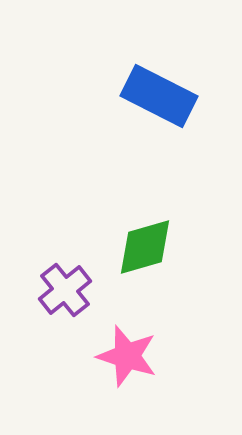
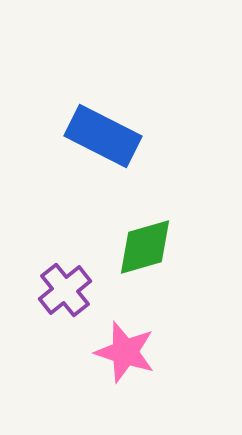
blue rectangle: moved 56 px left, 40 px down
pink star: moved 2 px left, 4 px up
